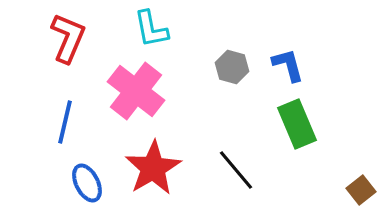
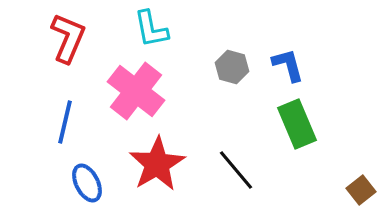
red star: moved 4 px right, 4 px up
